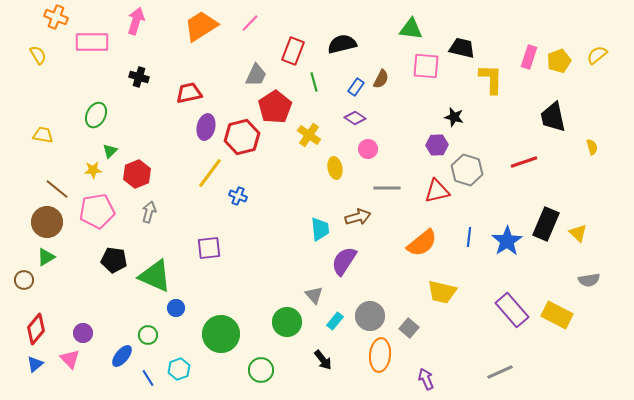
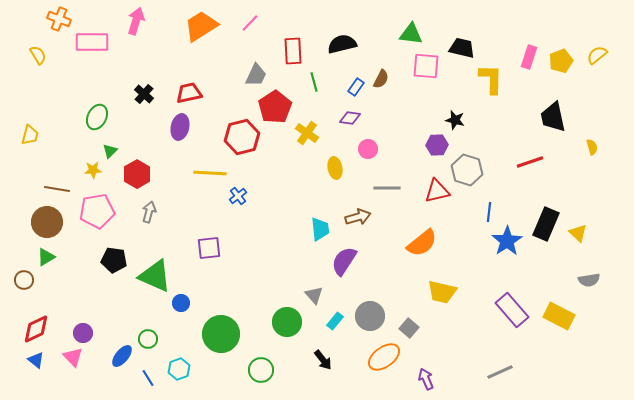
orange cross at (56, 17): moved 3 px right, 2 px down
green triangle at (411, 29): moved 5 px down
red rectangle at (293, 51): rotated 24 degrees counterclockwise
yellow pentagon at (559, 61): moved 2 px right
black cross at (139, 77): moved 5 px right, 17 px down; rotated 24 degrees clockwise
green ellipse at (96, 115): moved 1 px right, 2 px down
black star at (454, 117): moved 1 px right, 3 px down
purple diamond at (355, 118): moved 5 px left; rotated 25 degrees counterclockwise
purple ellipse at (206, 127): moved 26 px left
yellow trapezoid at (43, 135): moved 13 px left; rotated 95 degrees clockwise
yellow cross at (309, 135): moved 2 px left, 2 px up
red line at (524, 162): moved 6 px right
yellow line at (210, 173): rotated 56 degrees clockwise
red hexagon at (137, 174): rotated 8 degrees counterclockwise
brown line at (57, 189): rotated 30 degrees counterclockwise
blue cross at (238, 196): rotated 30 degrees clockwise
blue line at (469, 237): moved 20 px right, 25 px up
blue circle at (176, 308): moved 5 px right, 5 px up
yellow rectangle at (557, 315): moved 2 px right, 1 px down
red diamond at (36, 329): rotated 24 degrees clockwise
green circle at (148, 335): moved 4 px down
orange ellipse at (380, 355): moved 4 px right, 2 px down; rotated 48 degrees clockwise
pink triangle at (70, 359): moved 3 px right, 2 px up
blue triangle at (35, 364): moved 1 px right, 4 px up; rotated 42 degrees counterclockwise
